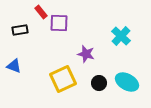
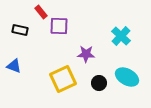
purple square: moved 3 px down
black rectangle: rotated 21 degrees clockwise
purple star: rotated 12 degrees counterclockwise
cyan ellipse: moved 5 px up
